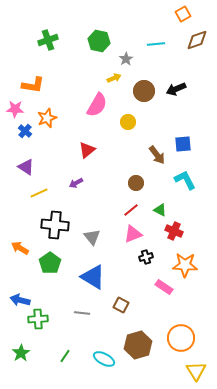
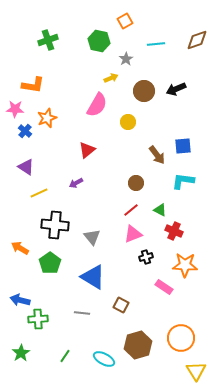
orange square at (183, 14): moved 58 px left, 7 px down
yellow arrow at (114, 78): moved 3 px left
blue square at (183, 144): moved 2 px down
cyan L-shape at (185, 180): moved 2 px left, 1 px down; rotated 55 degrees counterclockwise
